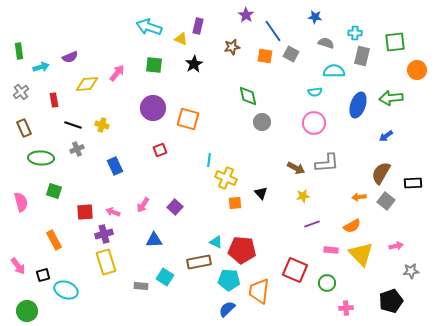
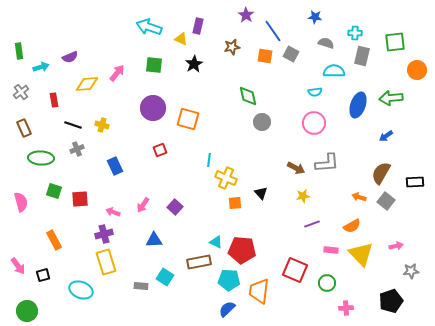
black rectangle at (413, 183): moved 2 px right, 1 px up
orange arrow at (359, 197): rotated 24 degrees clockwise
red square at (85, 212): moved 5 px left, 13 px up
cyan ellipse at (66, 290): moved 15 px right
